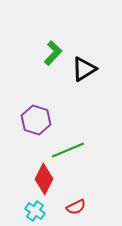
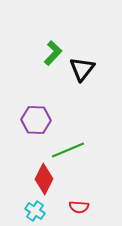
black triangle: moved 2 px left; rotated 20 degrees counterclockwise
purple hexagon: rotated 16 degrees counterclockwise
red semicircle: moved 3 px right; rotated 30 degrees clockwise
